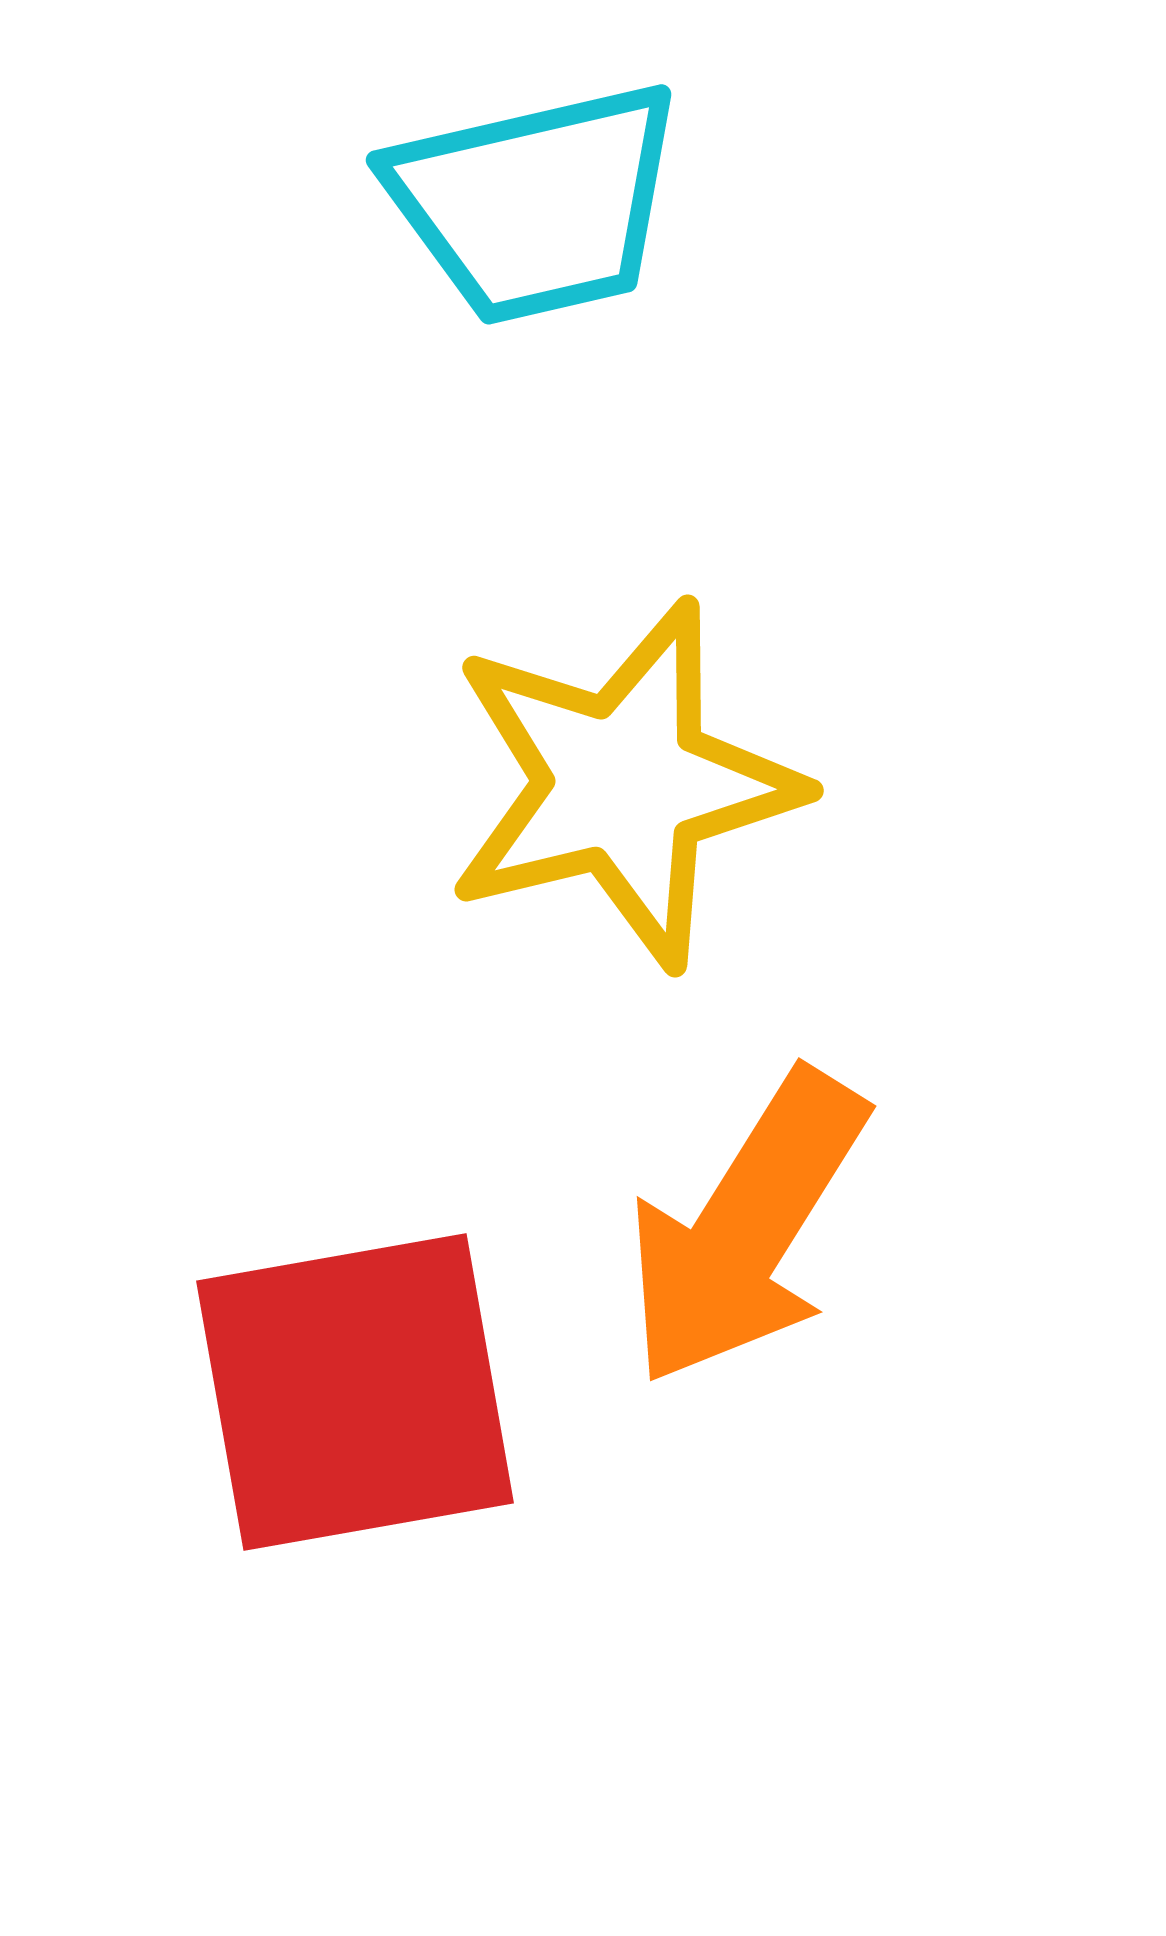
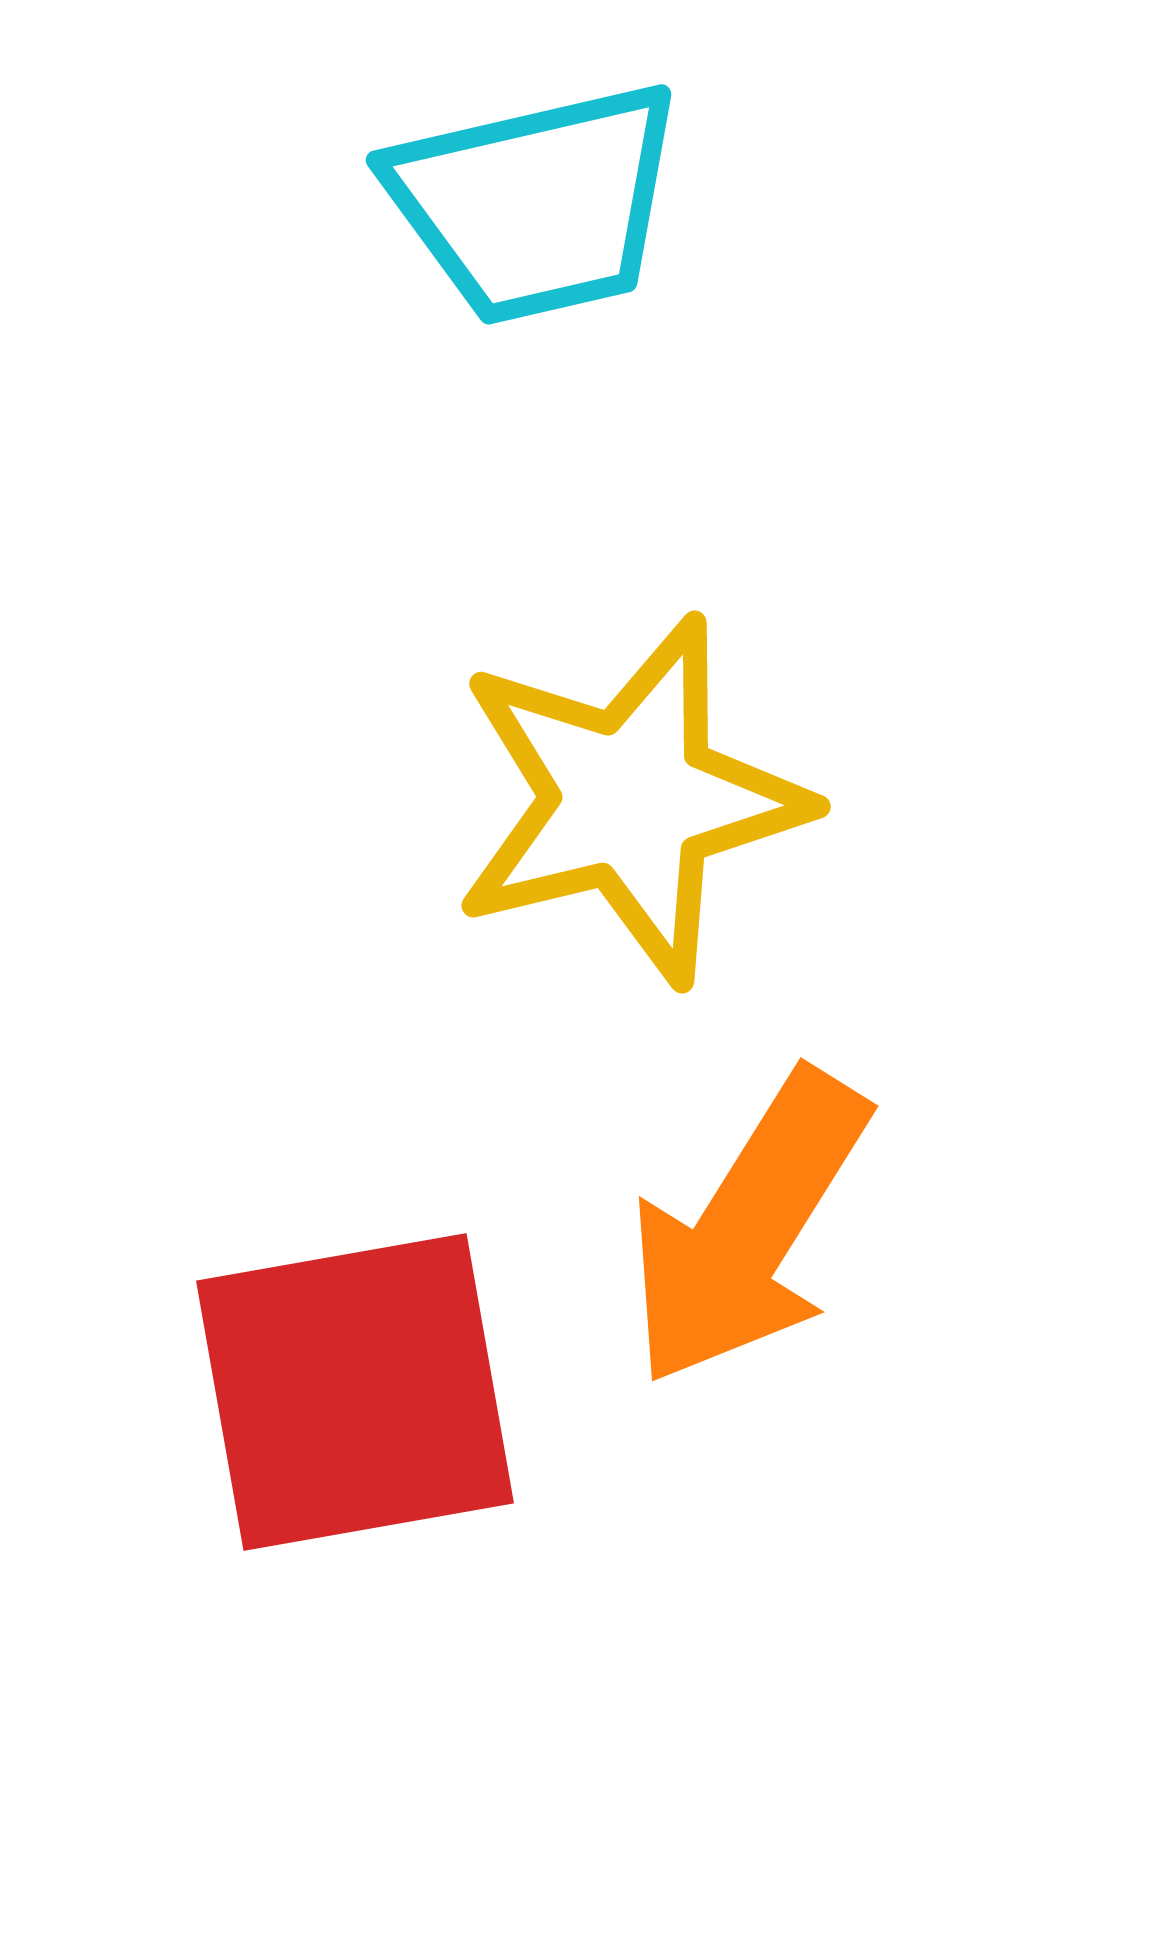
yellow star: moved 7 px right, 16 px down
orange arrow: moved 2 px right
